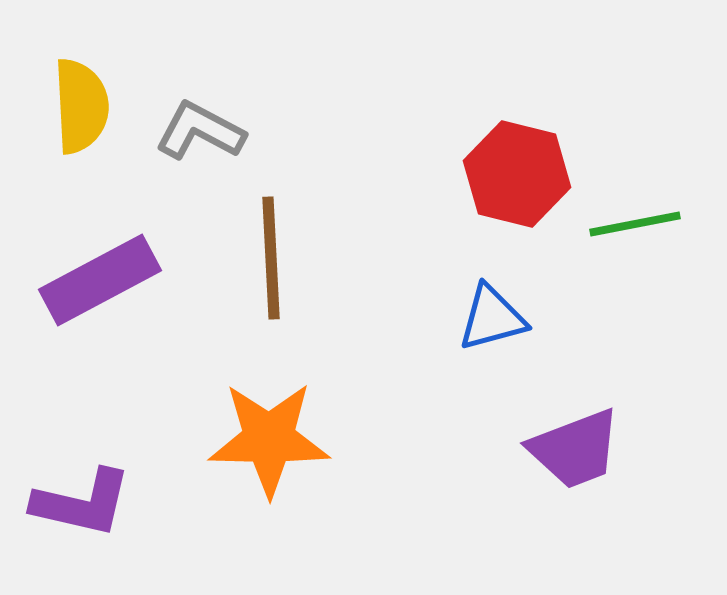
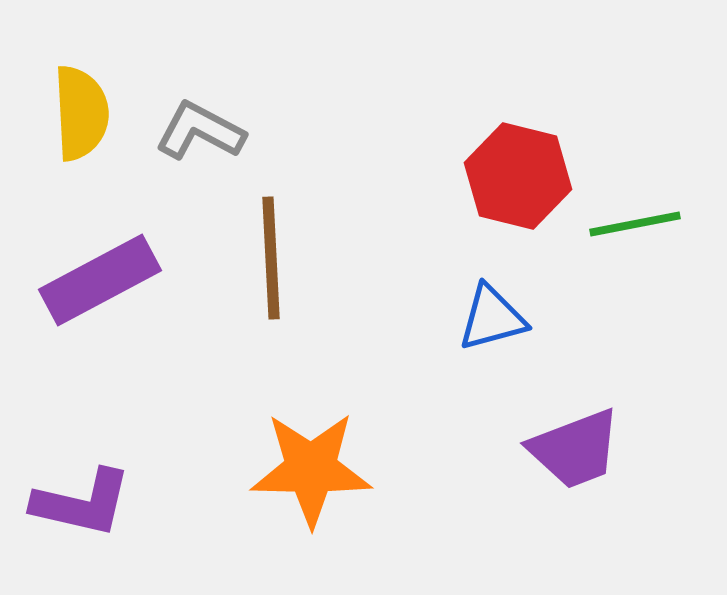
yellow semicircle: moved 7 px down
red hexagon: moved 1 px right, 2 px down
orange star: moved 42 px right, 30 px down
